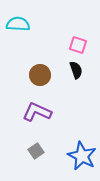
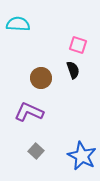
black semicircle: moved 3 px left
brown circle: moved 1 px right, 3 px down
purple L-shape: moved 8 px left
gray square: rotated 14 degrees counterclockwise
